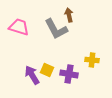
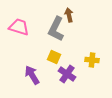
gray L-shape: rotated 55 degrees clockwise
yellow square: moved 7 px right, 13 px up
purple cross: moved 2 px left; rotated 24 degrees clockwise
